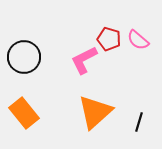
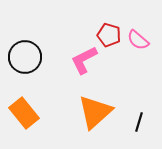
red pentagon: moved 4 px up
black circle: moved 1 px right
